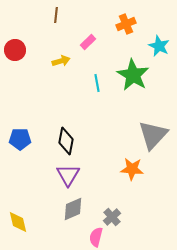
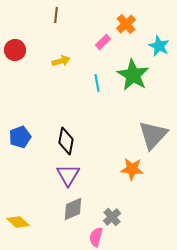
orange cross: rotated 18 degrees counterclockwise
pink rectangle: moved 15 px right
blue pentagon: moved 2 px up; rotated 20 degrees counterclockwise
yellow diamond: rotated 35 degrees counterclockwise
